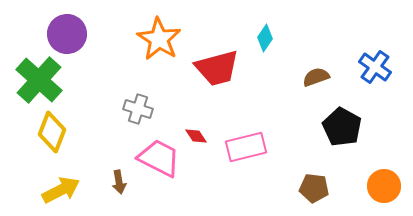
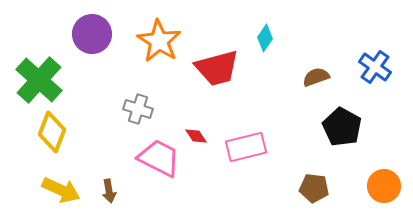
purple circle: moved 25 px right
orange star: moved 2 px down
brown arrow: moved 10 px left, 9 px down
yellow arrow: rotated 51 degrees clockwise
